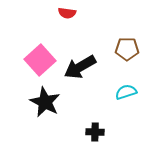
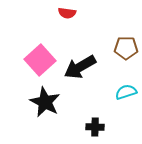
brown pentagon: moved 1 px left, 1 px up
black cross: moved 5 px up
